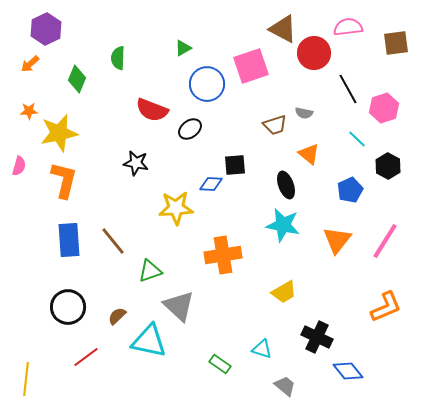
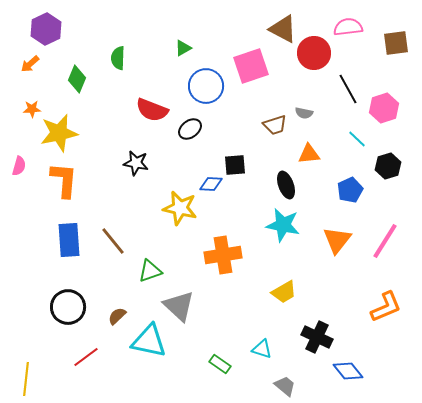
blue circle at (207, 84): moved 1 px left, 2 px down
orange star at (29, 111): moved 3 px right, 2 px up
orange triangle at (309, 154): rotated 45 degrees counterclockwise
black hexagon at (388, 166): rotated 15 degrees clockwise
orange L-shape at (64, 180): rotated 9 degrees counterclockwise
yellow star at (176, 208): moved 4 px right; rotated 16 degrees clockwise
